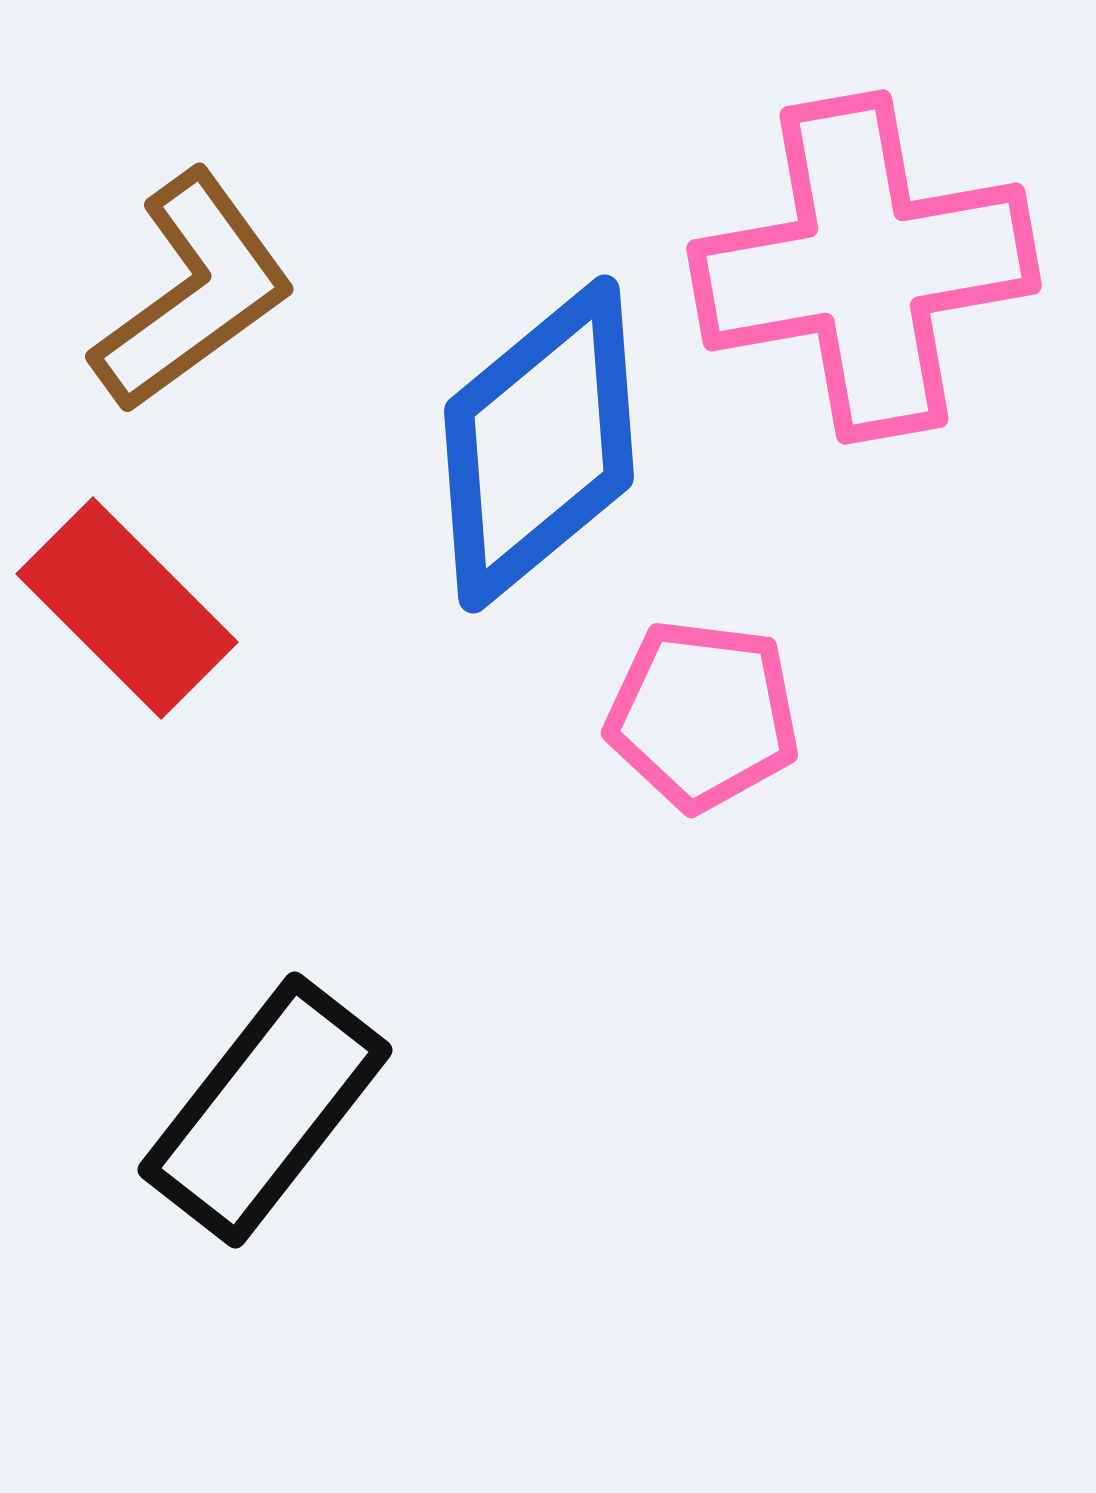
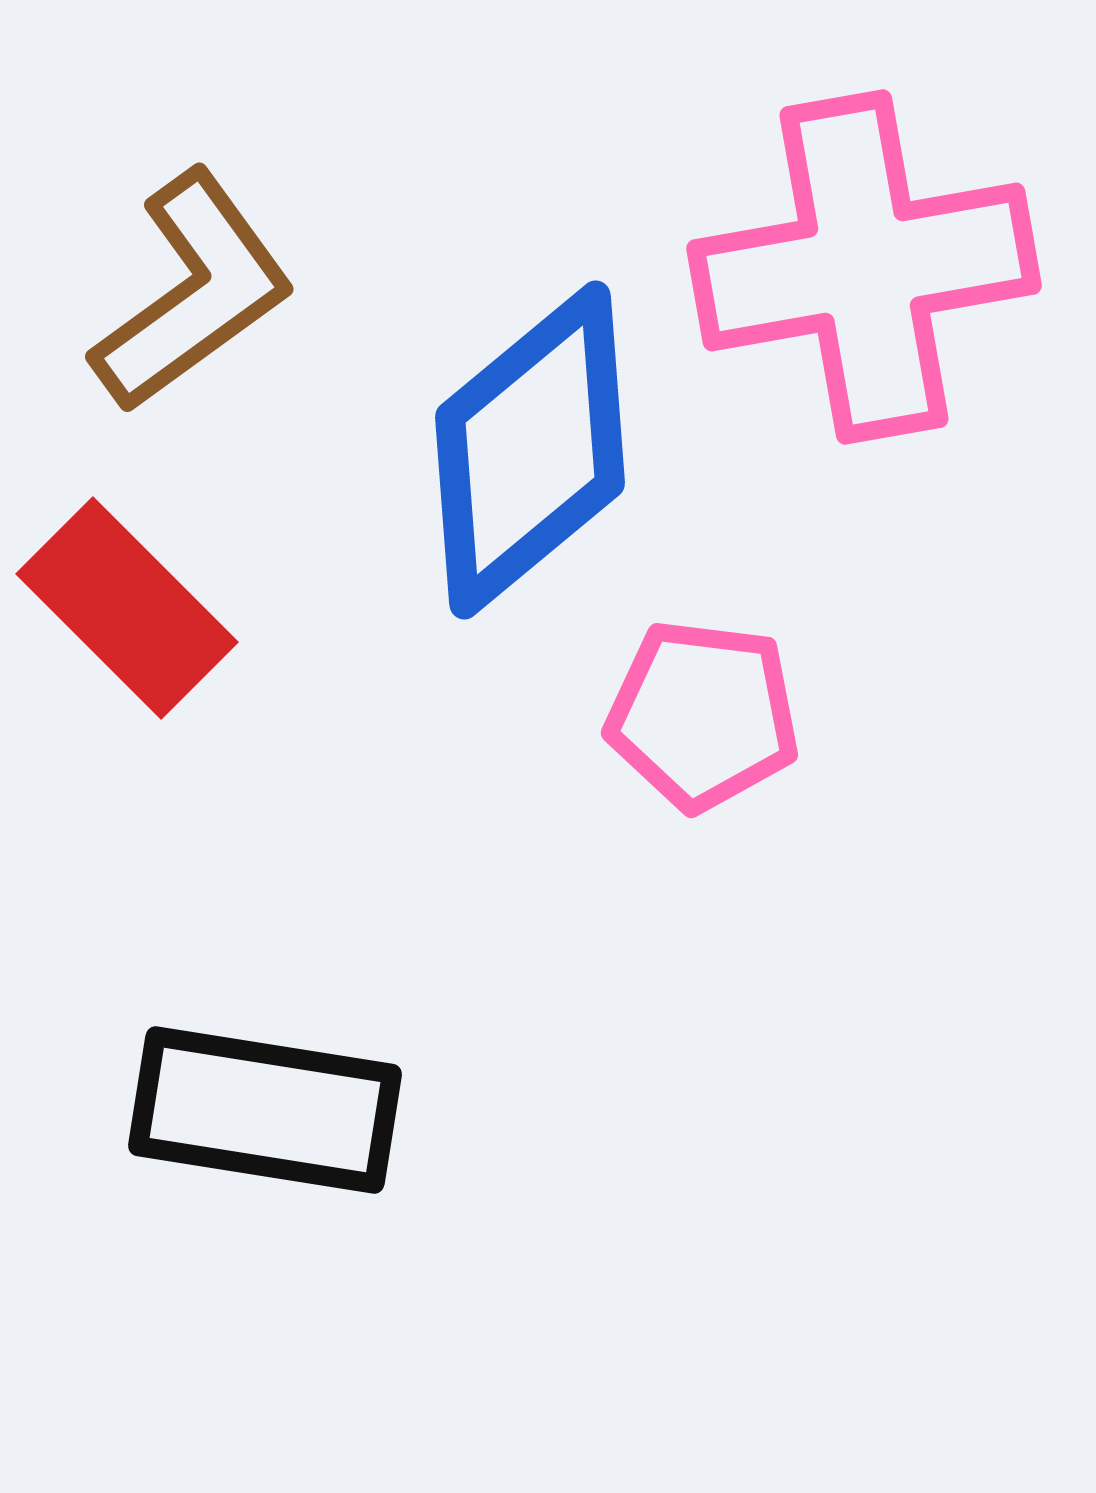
blue diamond: moved 9 px left, 6 px down
black rectangle: rotated 61 degrees clockwise
